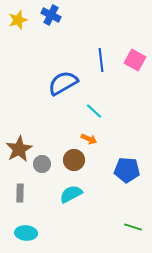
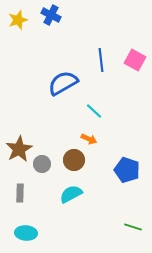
blue pentagon: rotated 15 degrees clockwise
